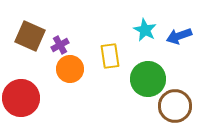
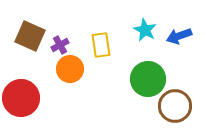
yellow rectangle: moved 9 px left, 11 px up
